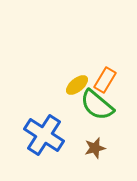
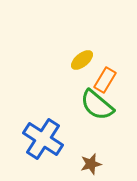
yellow ellipse: moved 5 px right, 25 px up
blue cross: moved 1 px left, 4 px down
brown star: moved 4 px left, 16 px down
